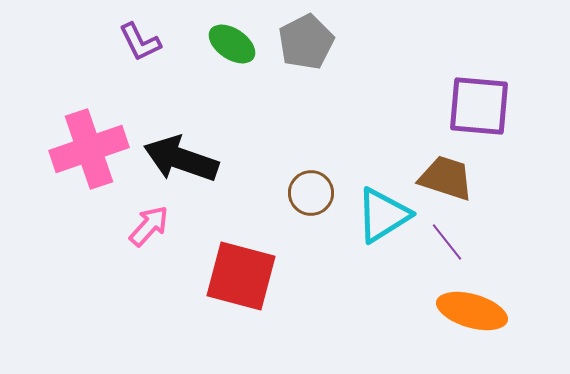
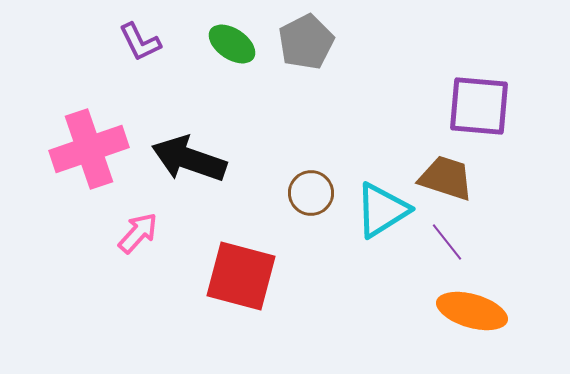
black arrow: moved 8 px right
cyan triangle: moved 1 px left, 5 px up
pink arrow: moved 11 px left, 7 px down
